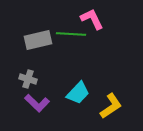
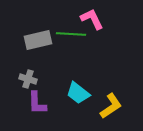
cyan trapezoid: rotated 85 degrees clockwise
purple L-shape: rotated 45 degrees clockwise
